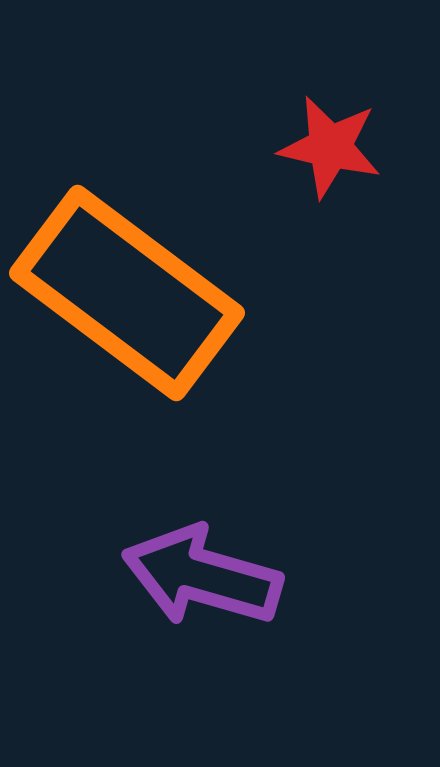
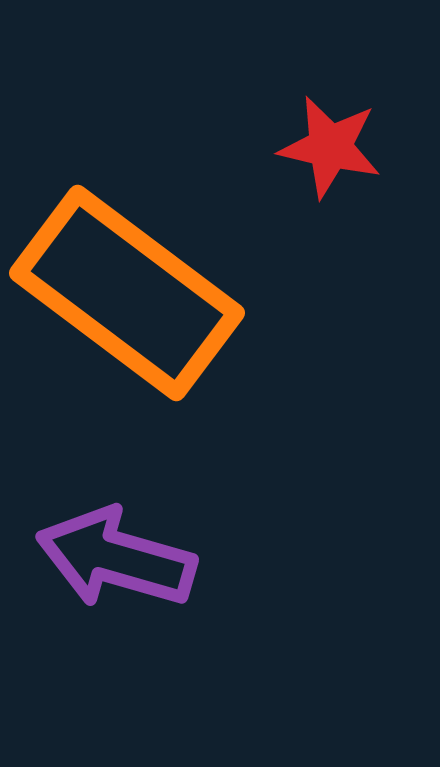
purple arrow: moved 86 px left, 18 px up
